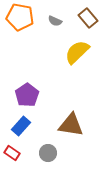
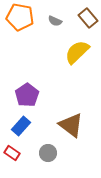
brown triangle: rotated 28 degrees clockwise
